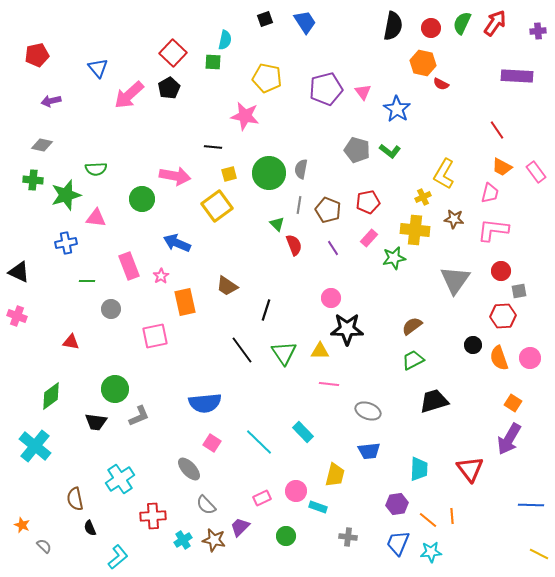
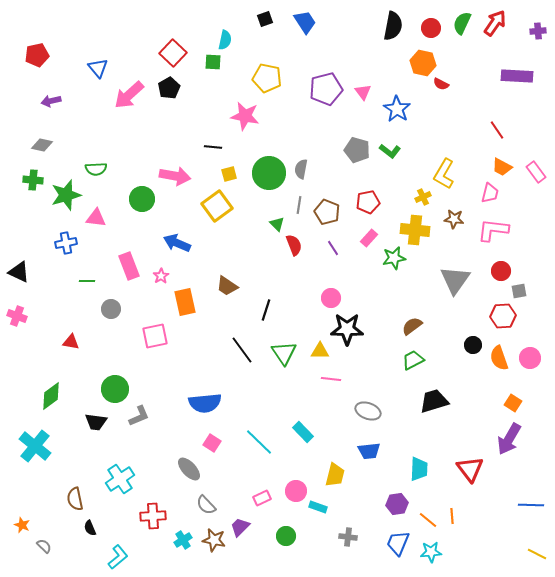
brown pentagon at (328, 210): moved 1 px left, 2 px down
pink line at (329, 384): moved 2 px right, 5 px up
yellow line at (539, 554): moved 2 px left
